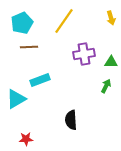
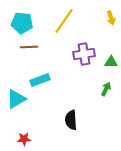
cyan pentagon: rotated 30 degrees clockwise
green arrow: moved 3 px down
red star: moved 2 px left
